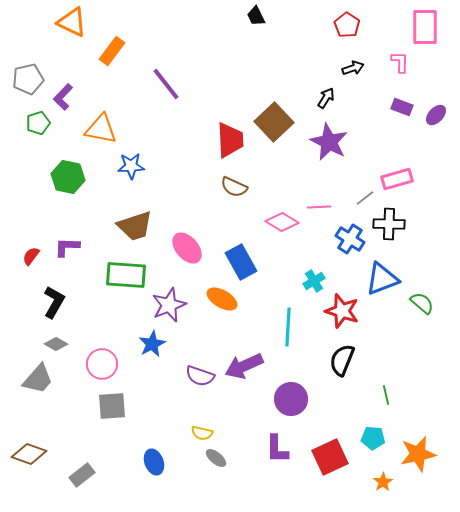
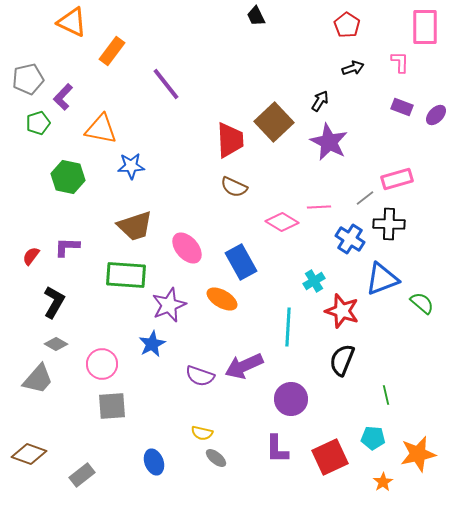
black arrow at (326, 98): moved 6 px left, 3 px down
